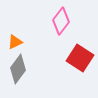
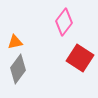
pink diamond: moved 3 px right, 1 px down
orange triangle: rotated 14 degrees clockwise
